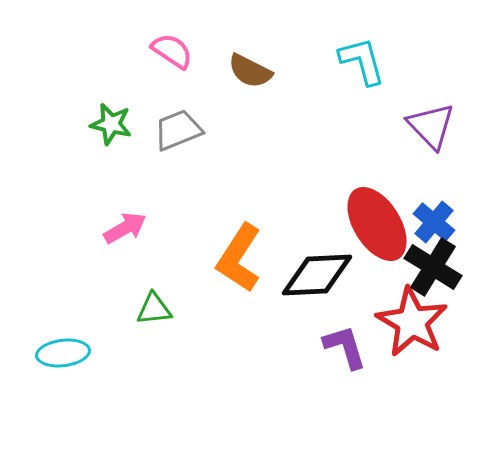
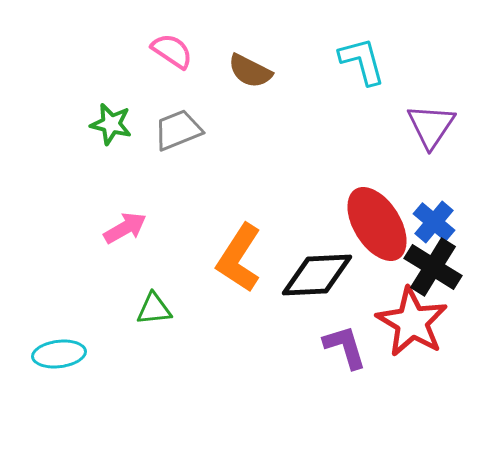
purple triangle: rotated 18 degrees clockwise
cyan ellipse: moved 4 px left, 1 px down
